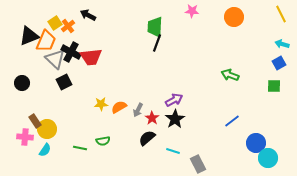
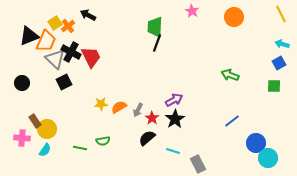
pink star: rotated 24 degrees clockwise
red trapezoid: rotated 110 degrees counterclockwise
pink cross: moved 3 px left, 1 px down
